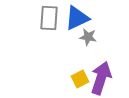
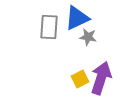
gray rectangle: moved 9 px down
